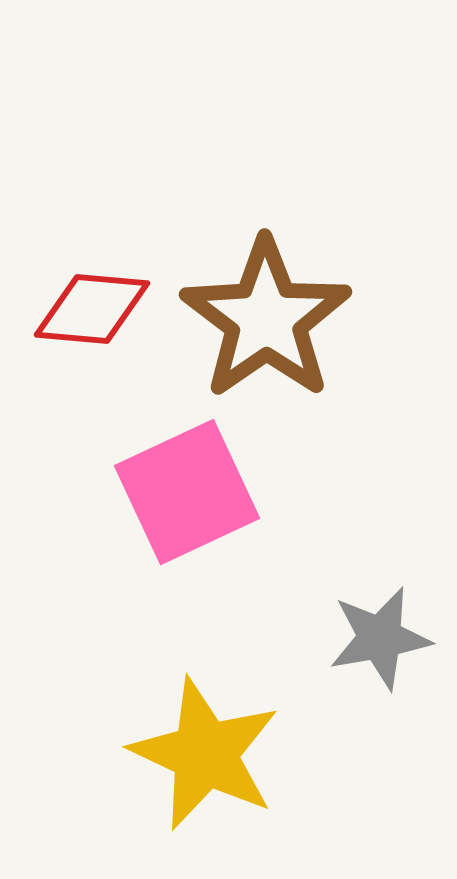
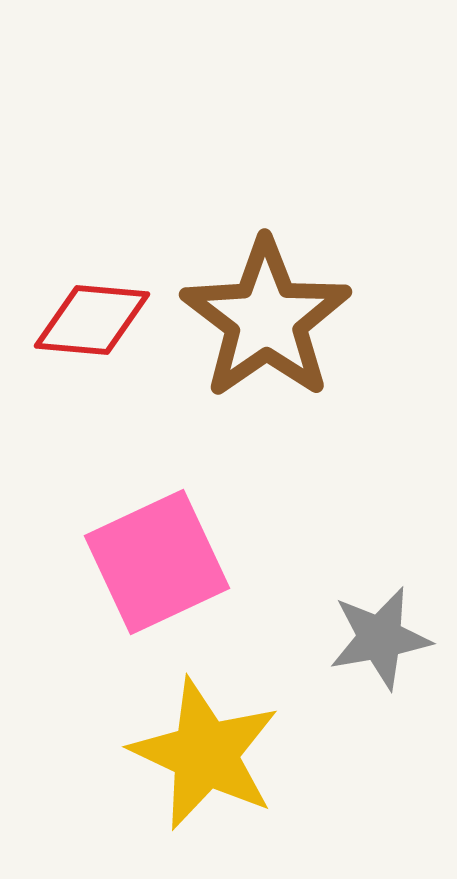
red diamond: moved 11 px down
pink square: moved 30 px left, 70 px down
